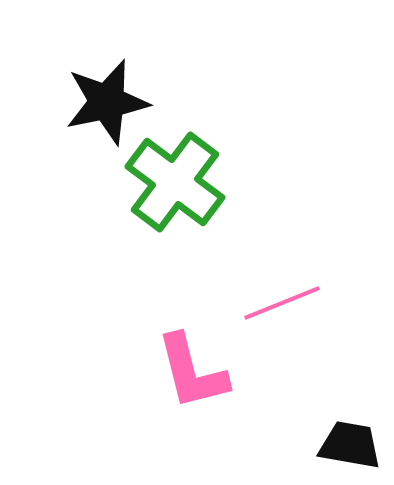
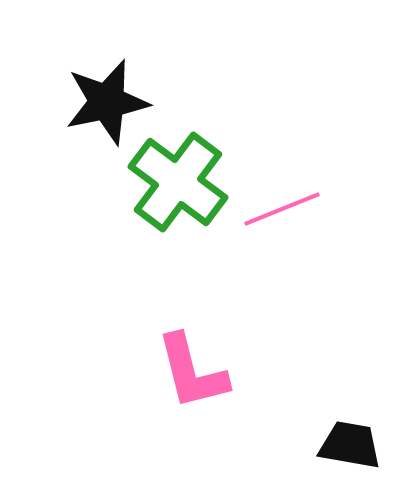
green cross: moved 3 px right
pink line: moved 94 px up
